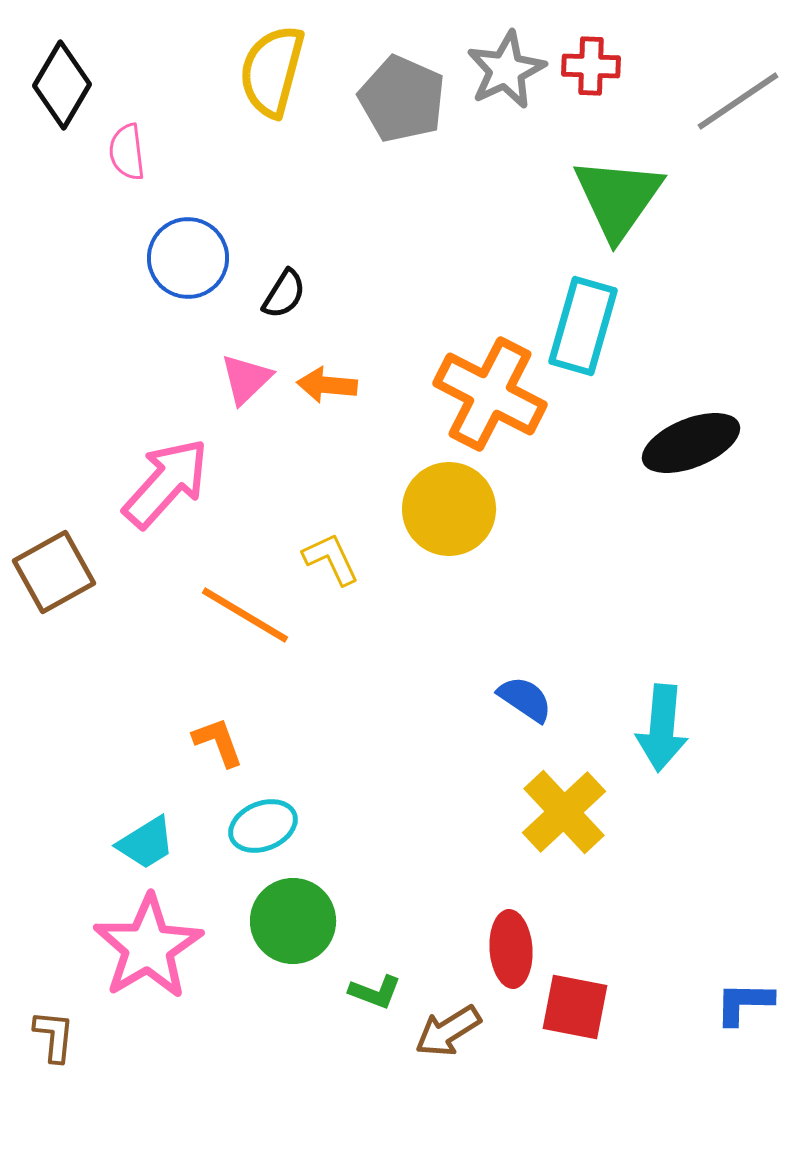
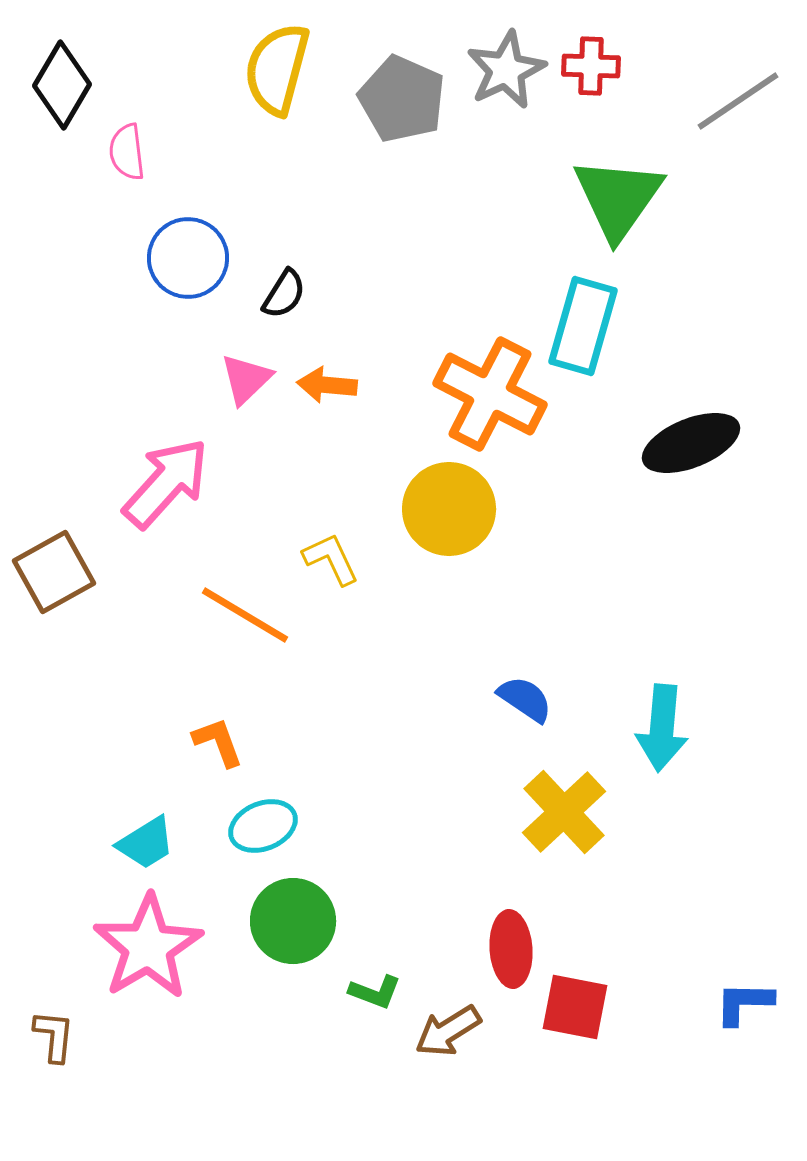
yellow semicircle: moved 5 px right, 2 px up
